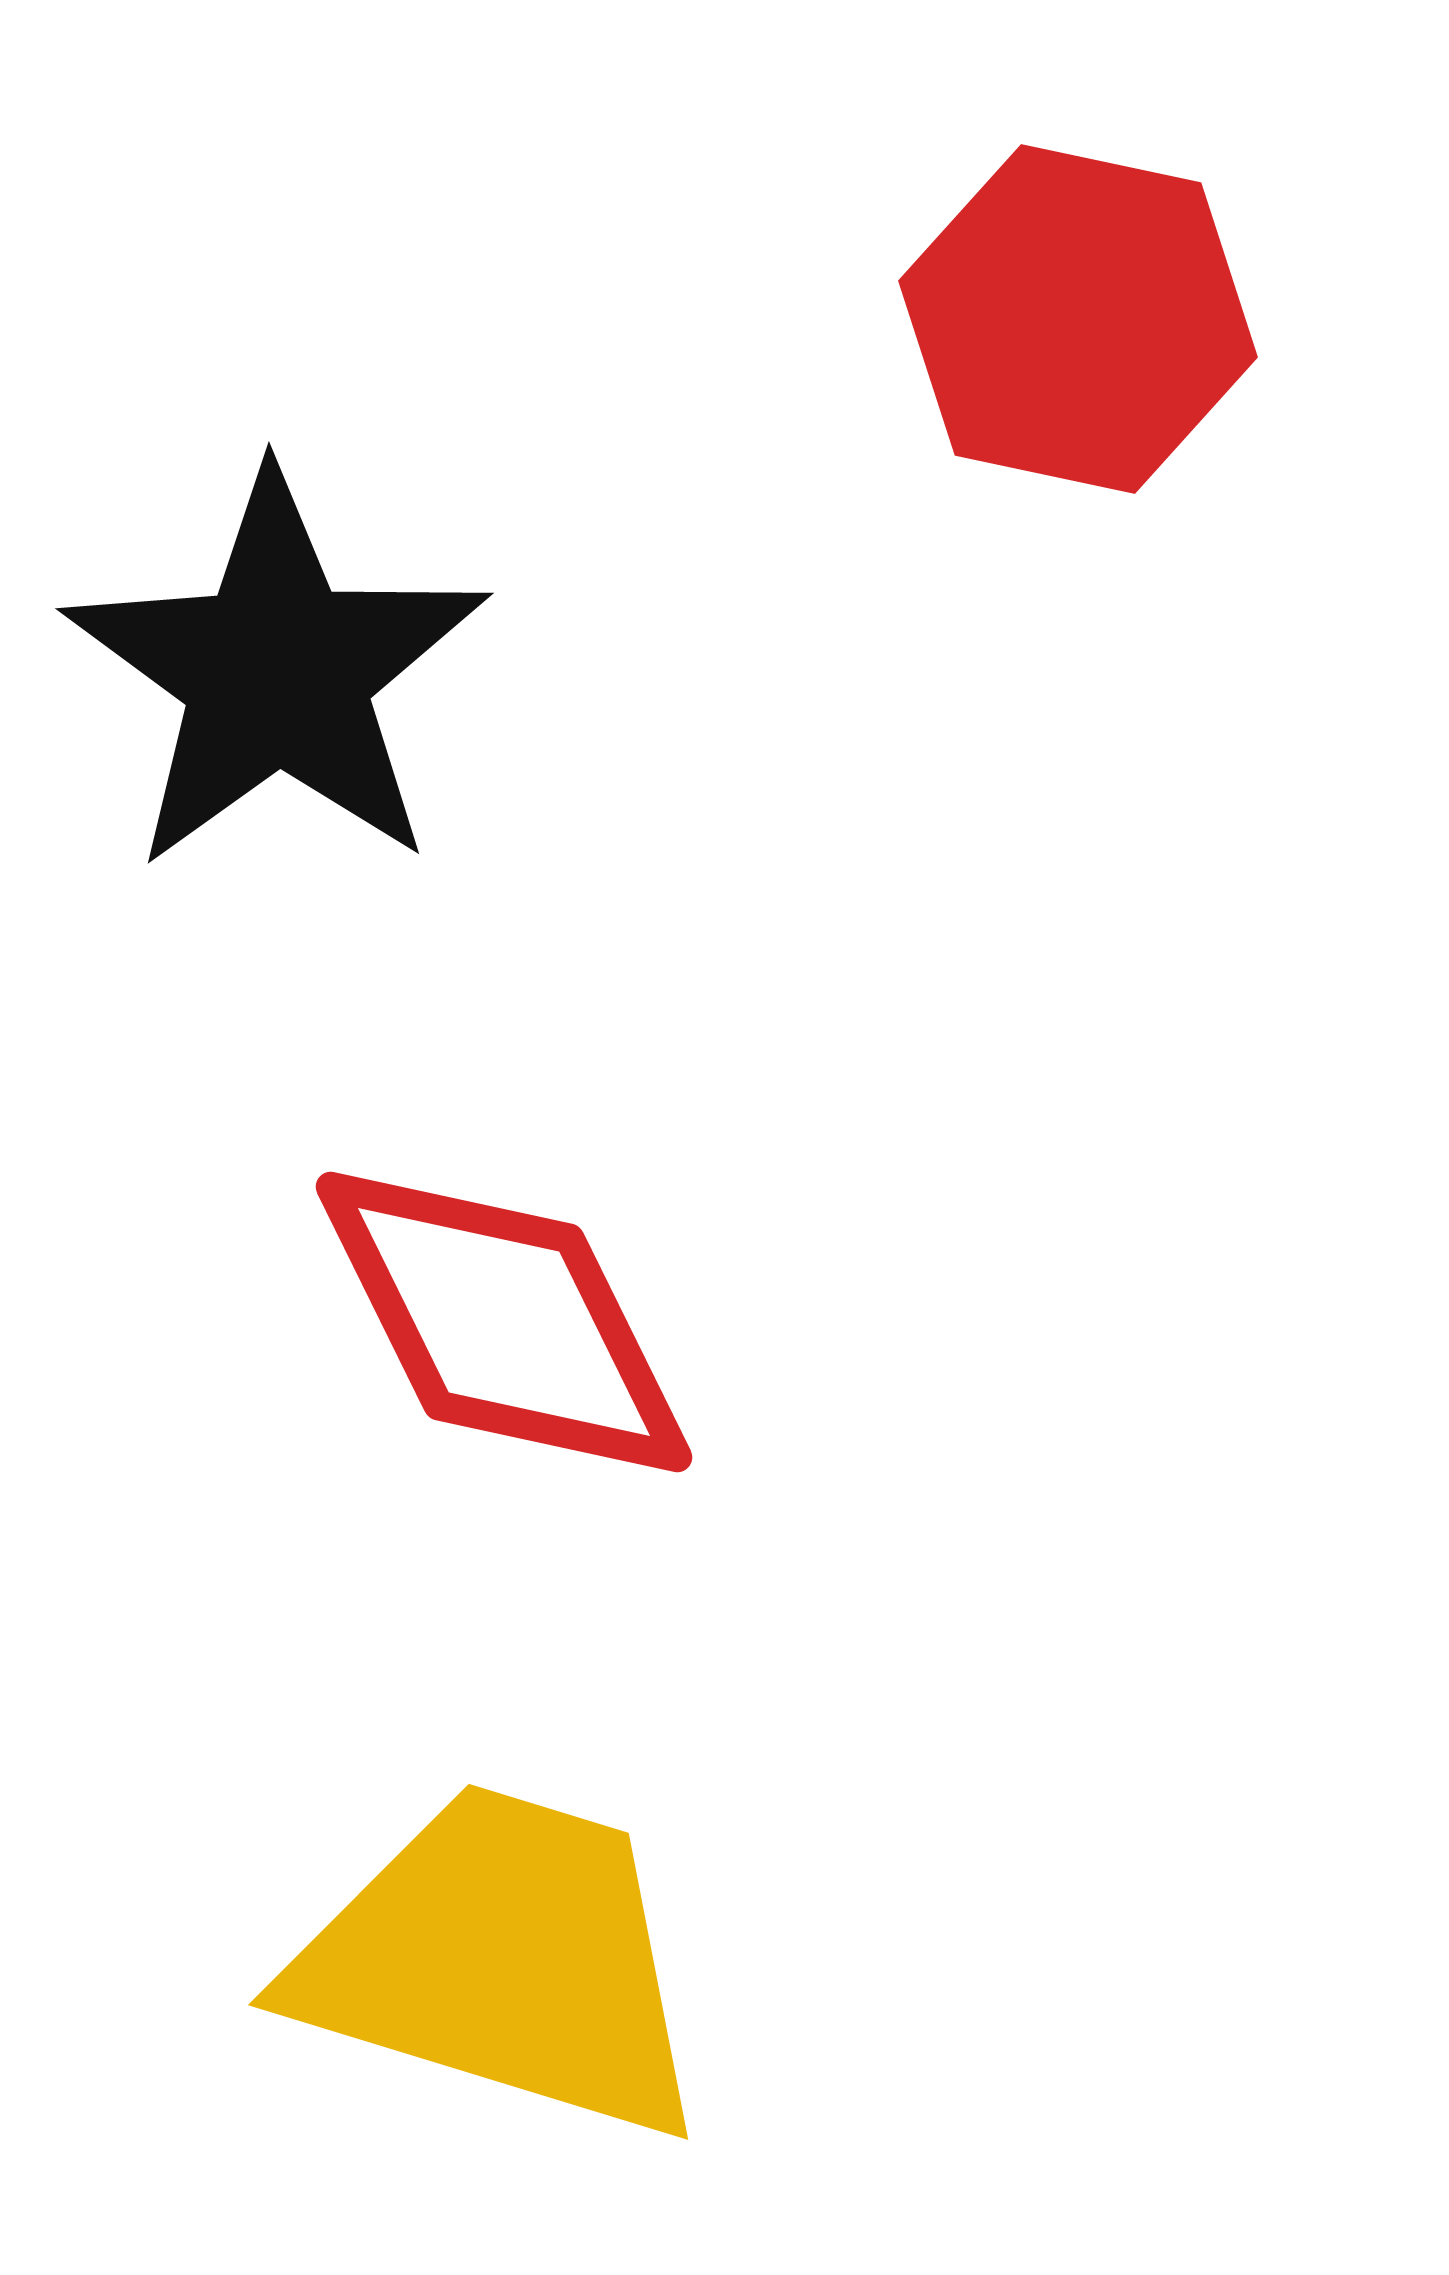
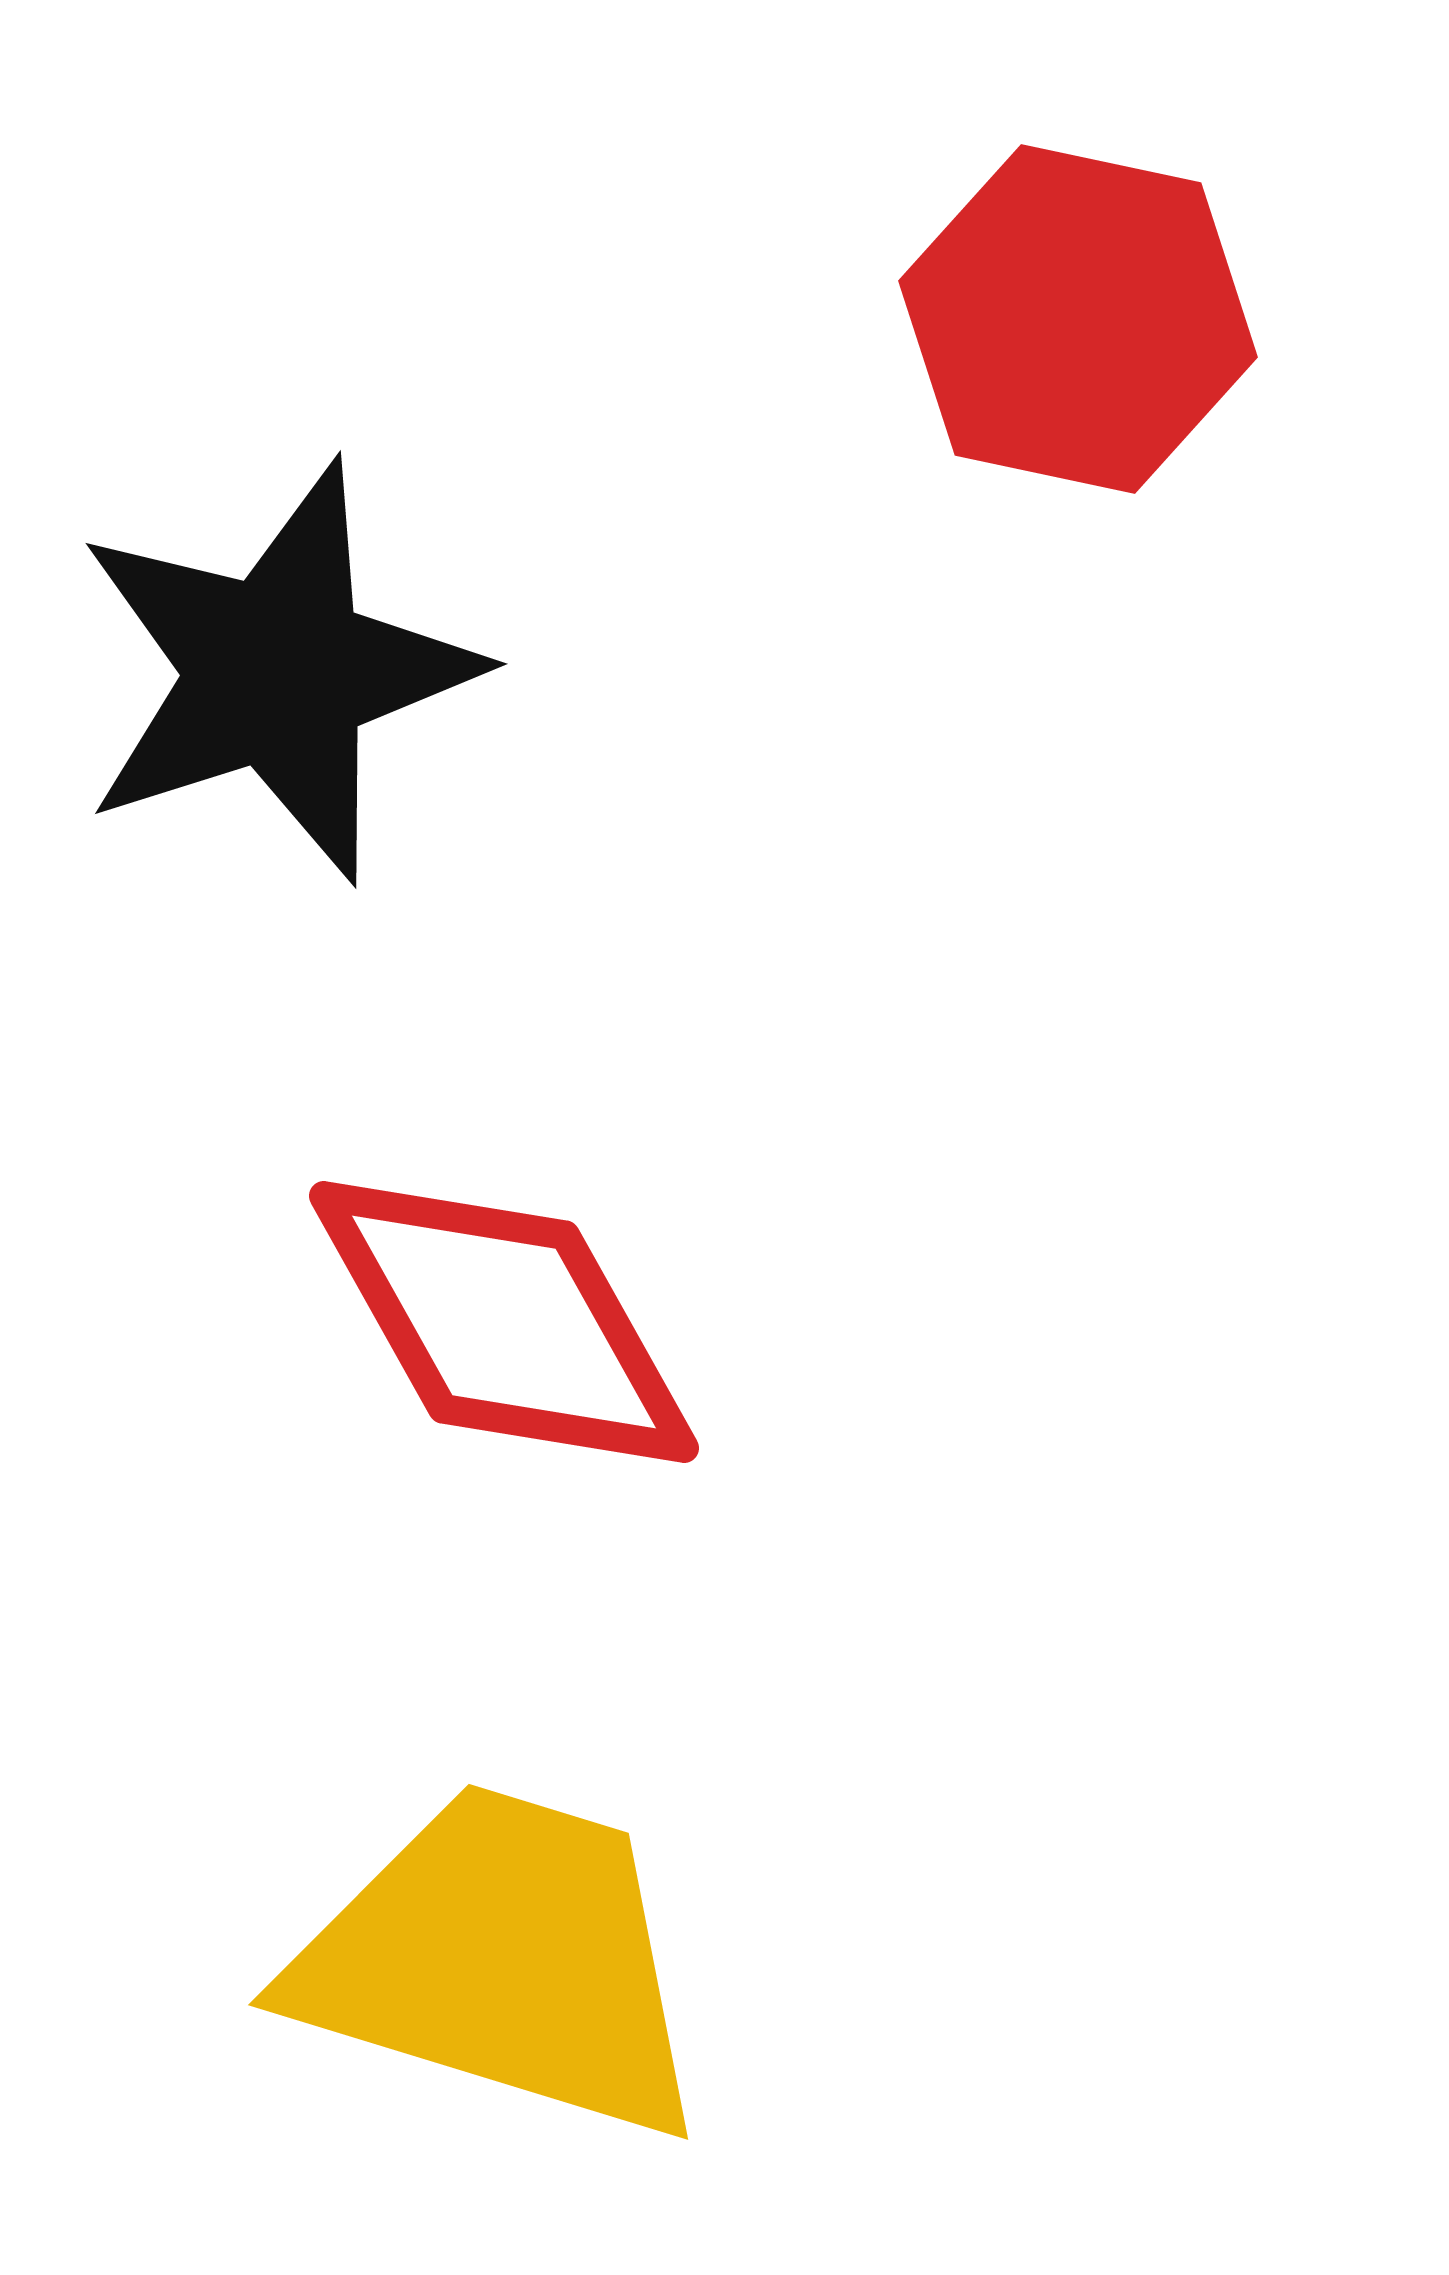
black star: rotated 18 degrees clockwise
red diamond: rotated 3 degrees counterclockwise
